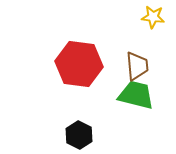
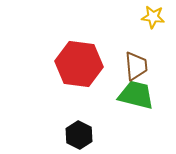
brown trapezoid: moved 1 px left
